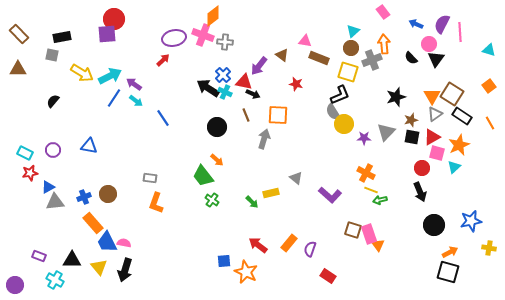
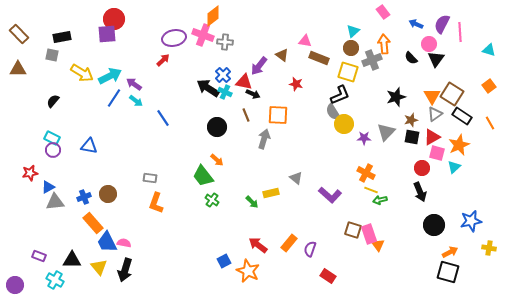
cyan rectangle at (25, 153): moved 27 px right, 15 px up
blue square at (224, 261): rotated 24 degrees counterclockwise
orange star at (246, 272): moved 2 px right, 1 px up
